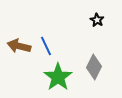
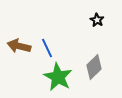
blue line: moved 1 px right, 2 px down
gray diamond: rotated 20 degrees clockwise
green star: rotated 8 degrees counterclockwise
